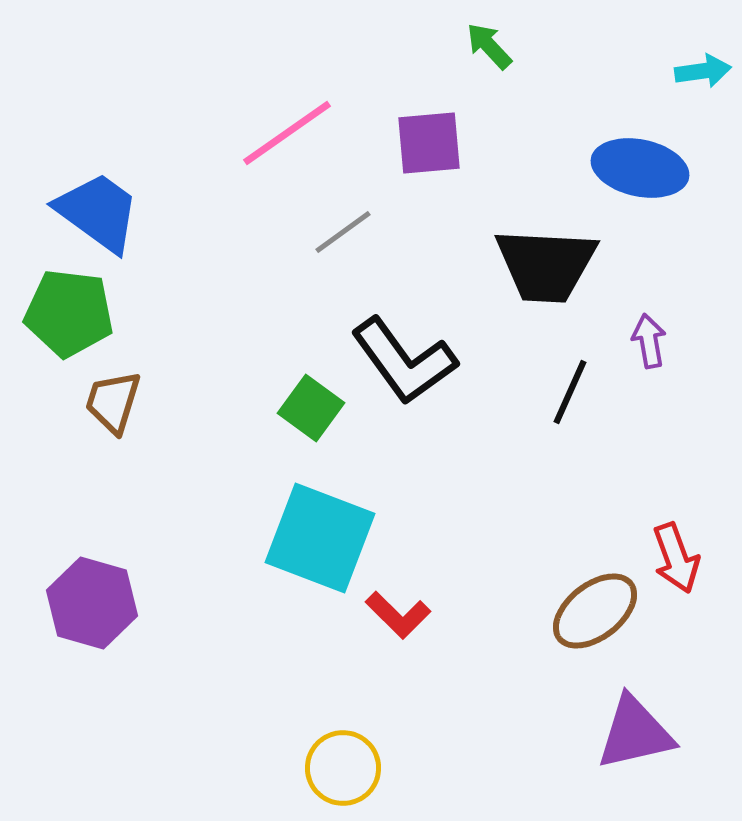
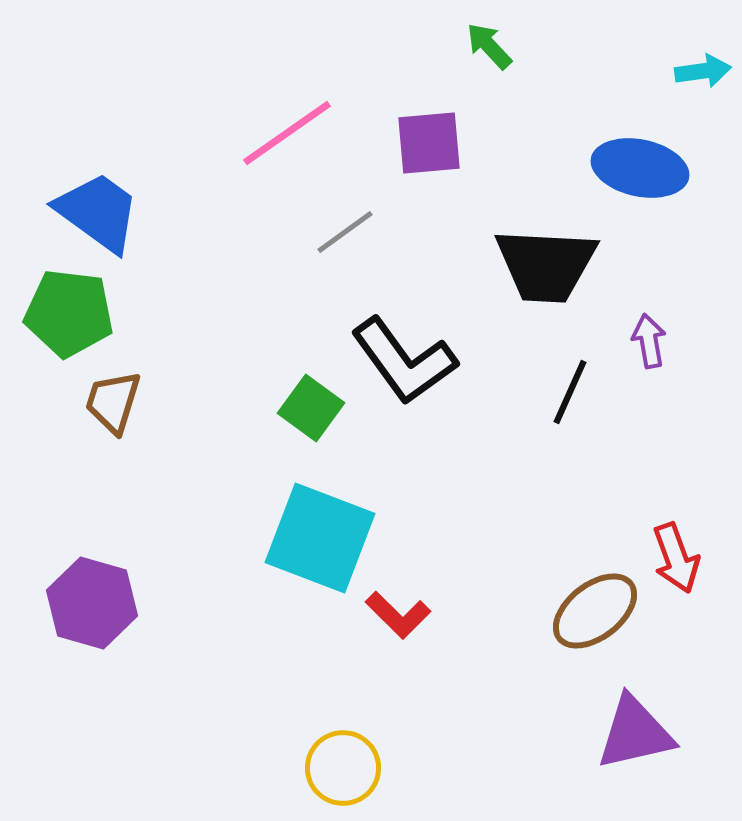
gray line: moved 2 px right
